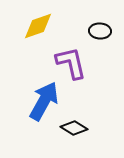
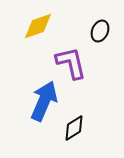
black ellipse: rotated 70 degrees counterclockwise
blue arrow: rotated 6 degrees counterclockwise
black diamond: rotated 64 degrees counterclockwise
